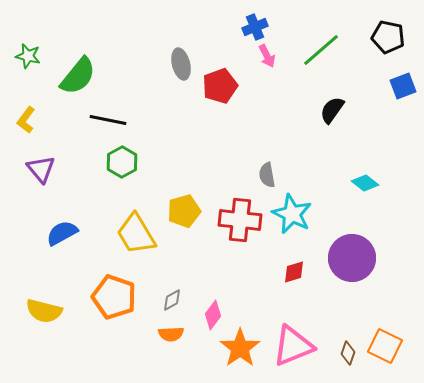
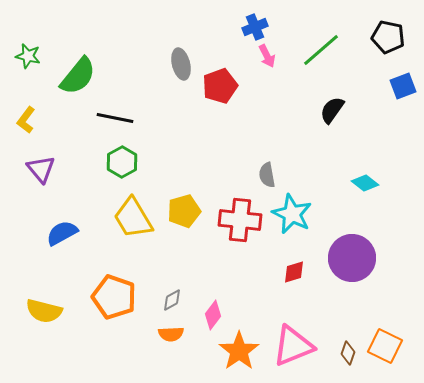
black line: moved 7 px right, 2 px up
yellow trapezoid: moved 3 px left, 16 px up
orange star: moved 1 px left, 3 px down
